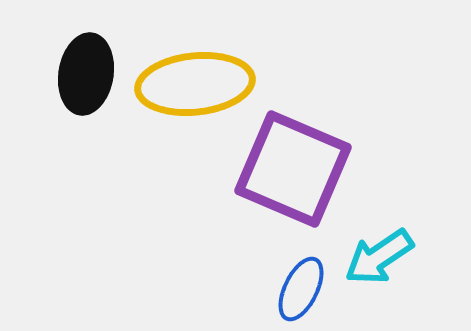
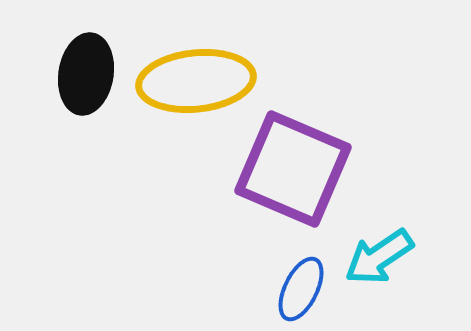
yellow ellipse: moved 1 px right, 3 px up
